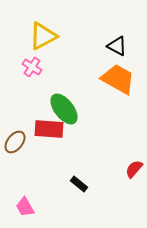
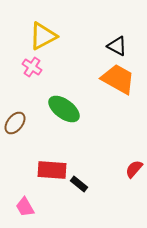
green ellipse: rotated 16 degrees counterclockwise
red rectangle: moved 3 px right, 41 px down
brown ellipse: moved 19 px up
